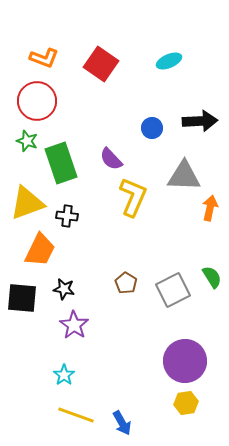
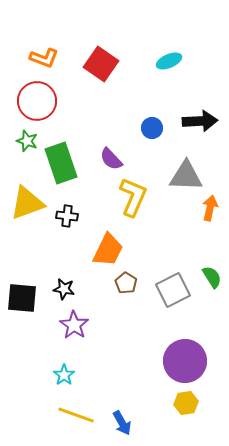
gray triangle: moved 2 px right
orange trapezoid: moved 68 px right
